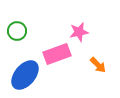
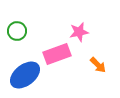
blue ellipse: rotated 12 degrees clockwise
